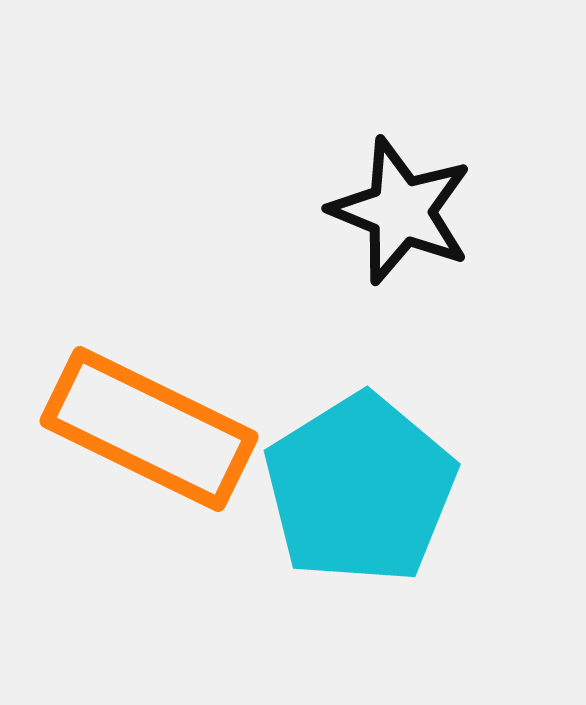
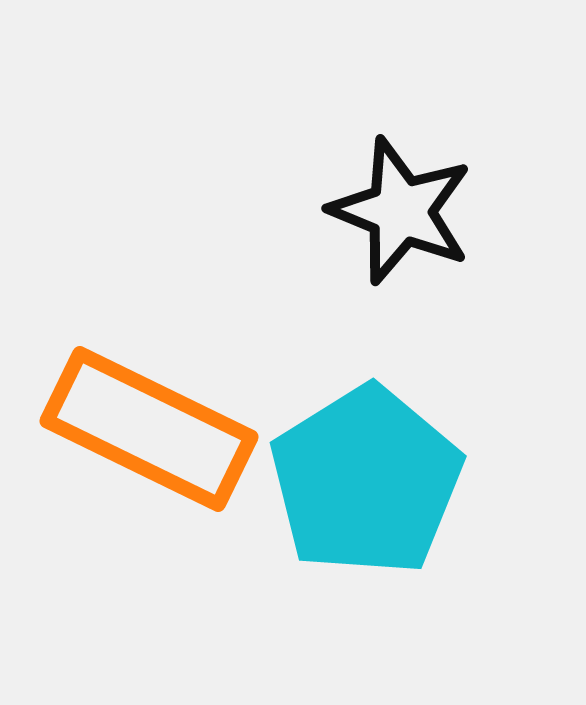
cyan pentagon: moved 6 px right, 8 px up
